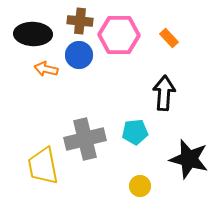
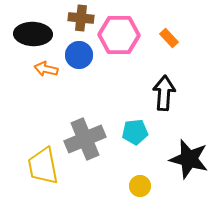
brown cross: moved 1 px right, 3 px up
gray cross: rotated 9 degrees counterclockwise
